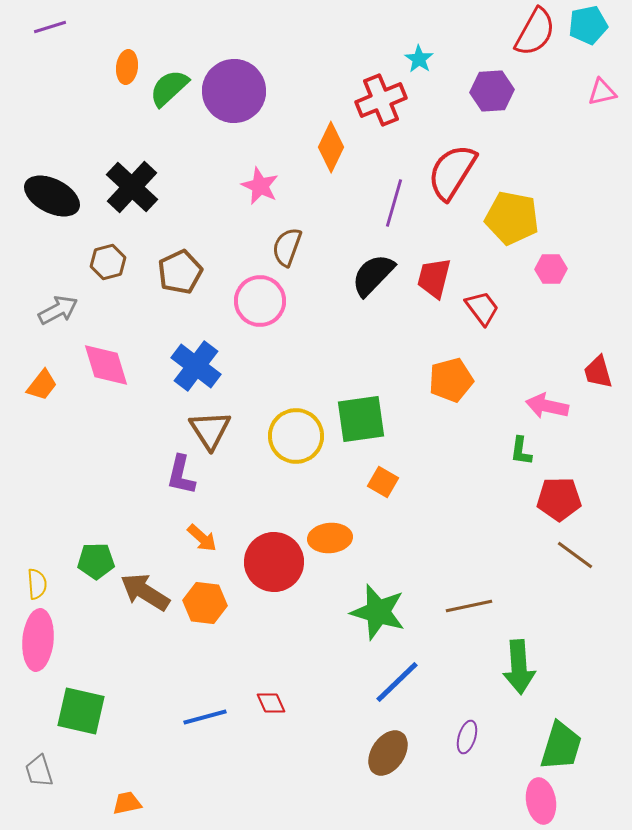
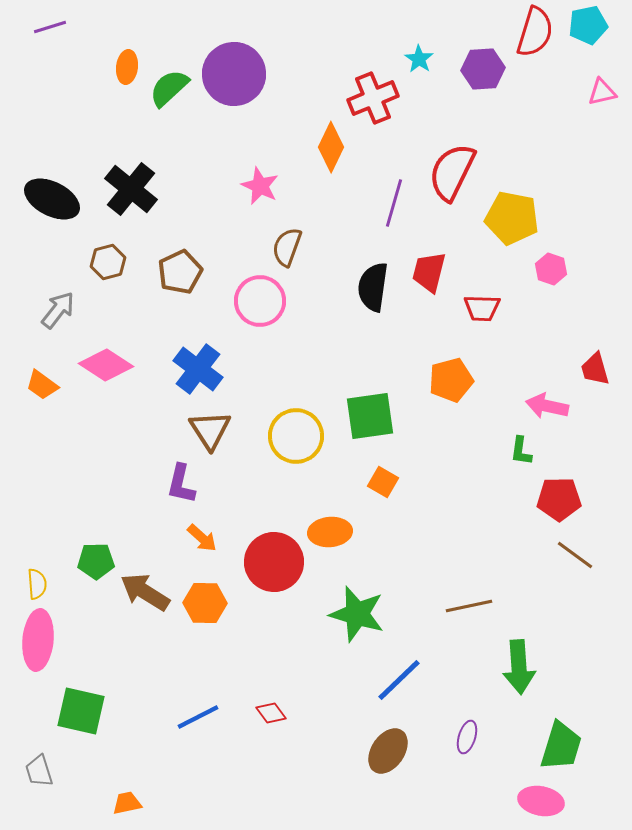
red semicircle at (535, 32): rotated 12 degrees counterclockwise
purple circle at (234, 91): moved 17 px up
purple hexagon at (492, 91): moved 9 px left, 22 px up
red cross at (381, 100): moved 8 px left, 2 px up
red semicircle at (452, 172): rotated 6 degrees counterclockwise
black cross at (132, 187): moved 1 px left, 2 px down; rotated 4 degrees counterclockwise
black ellipse at (52, 196): moved 3 px down
pink hexagon at (551, 269): rotated 20 degrees clockwise
black semicircle at (373, 275): moved 12 px down; rotated 36 degrees counterclockwise
red trapezoid at (434, 278): moved 5 px left, 6 px up
red trapezoid at (482, 308): rotated 129 degrees clockwise
gray arrow at (58, 310): rotated 24 degrees counterclockwise
pink diamond at (106, 365): rotated 40 degrees counterclockwise
blue cross at (196, 366): moved 2 px right, 3 px down
red trapezoid at (598, 372): moved 3 px left, 3 px up
orange trapezoid at (42, 385): rotated 88 degrees clockwise
green square at (361, 419): moved 9 px right, 3 px up
purple L-shape at (181, 475): moved 9 px down
orange ellipse at (330, 538): moved 6 px up
orange hexagon at (205, 603): rotated 6 degrees counterclockwise
green star at (378, 612): moved 21 px left, 2 px down
blue line at (397, 682): moved 2 px right, 2 px up
red diamond at (271, 703): moved 10 px down; rotated 12 degrees counterclockwise
blue line at (205, 717): moved 7 px left; rotated 12 degrees counterclockwise
brown ellipse at (388, 753): moved 2 px up
pink ellipse at (541, 801): rotated 69 degrees counterclockwise
